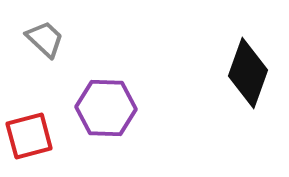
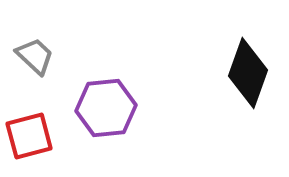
gray trapezoid: moved 10 px left, 17 px down
purple hexagon: rotated 8 degrees counterclockwise
